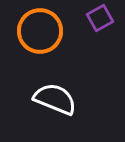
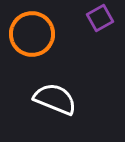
orange circle: moved 8 px left, 3 px down
